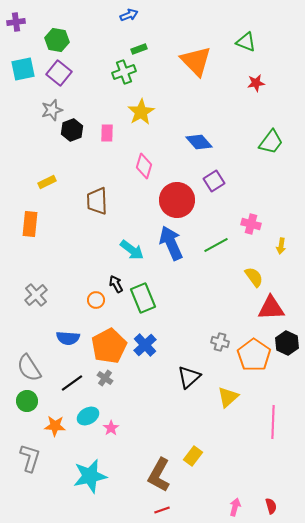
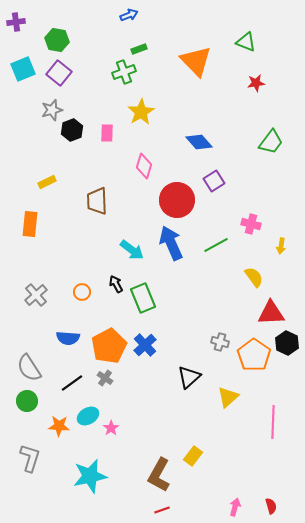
cyan square at (23, 69): rotated 10 degrees counterclockwise
orange circle at (96, 300): moved 14 px left, 8 px up
red triangle at (271, 308): moved 5 px down
orange star at (55, 426): moved 4 px right
